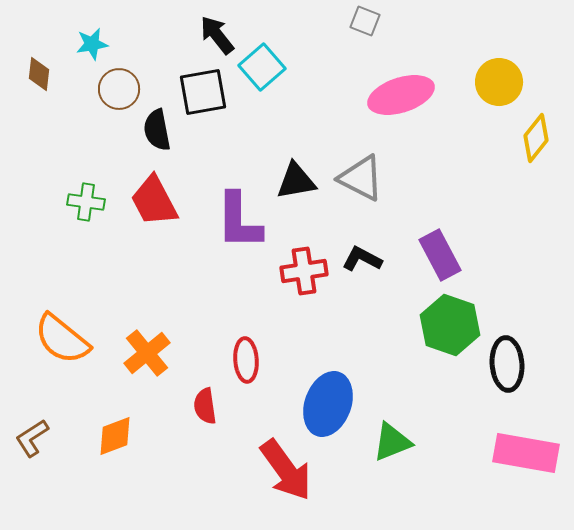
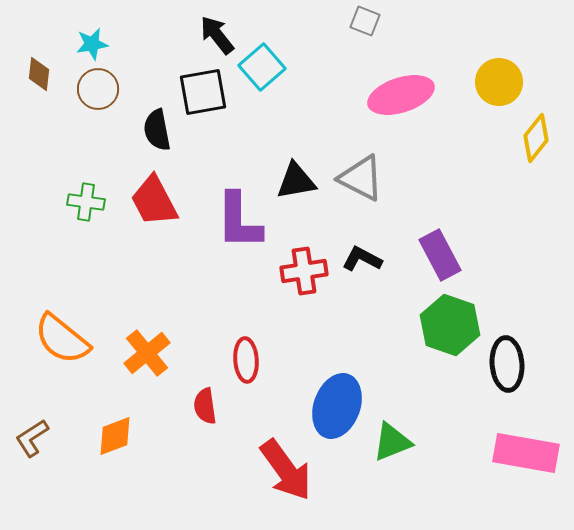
brown circle: moved 21 px left
blue ellipse: moved 9 px right, 2 px down
